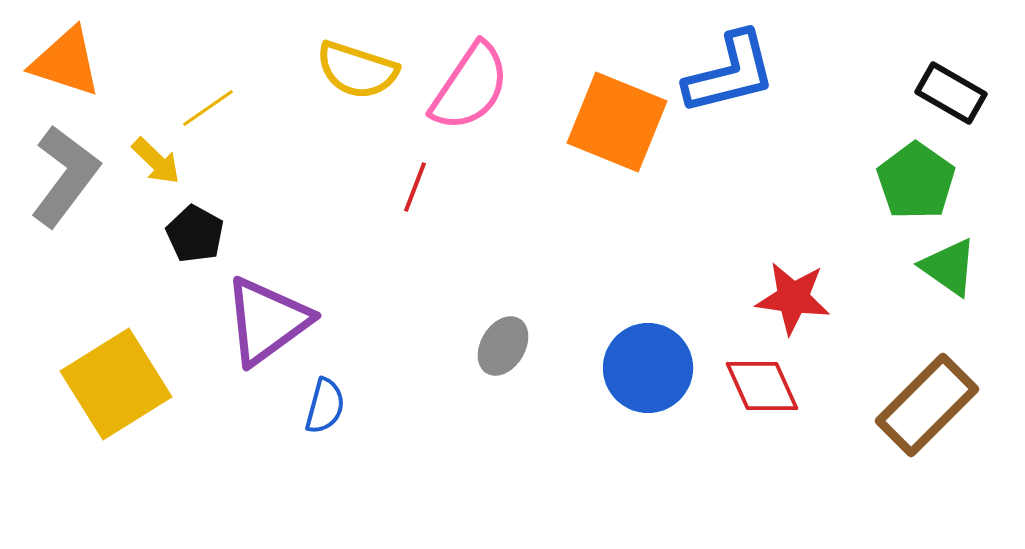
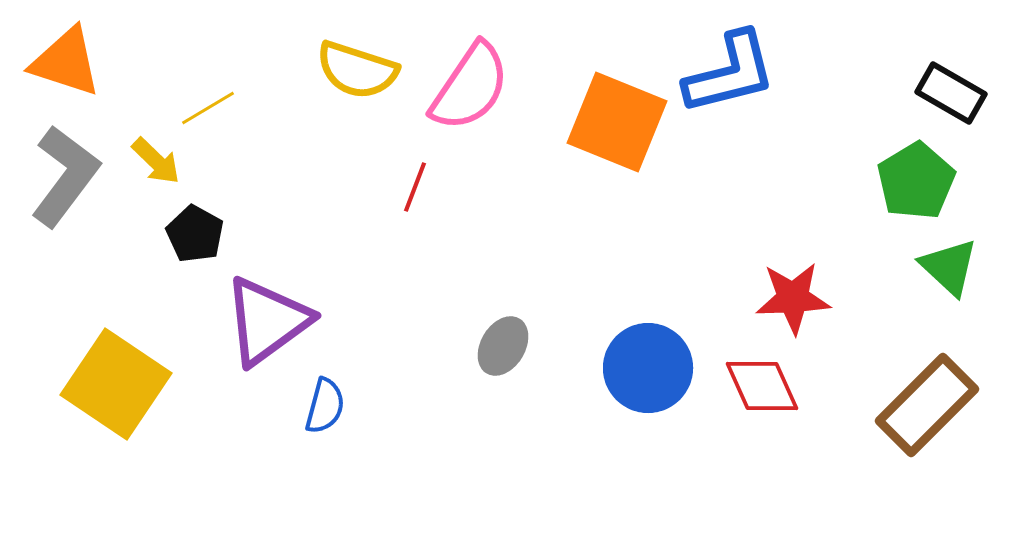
yellow line: rotated 4 degrees clockwise
green pentagon: rotated 6 degrees clockwise
green triangle: rotated 8 degrees clockwise
red star: rotated 10 degrees counterclockwise
yellow square: rotated 24 degrees counterclockwise
